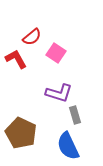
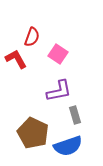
red semicircle: rotated 30 degrees counterclockwise
pink square: moved 2 px right, 1 px down
purple L-shape: moved 2 px up; rotated 28 degrees counterclockwise
brown pentagon: moved 12 px right
blue semicircle: rotated 84 degrees counterclockwise
